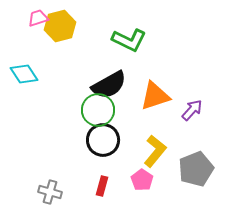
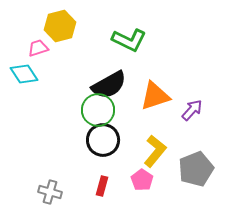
pink trapezoid: moved 30 px down
